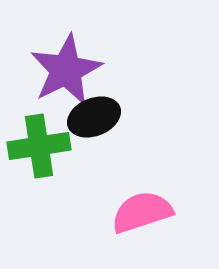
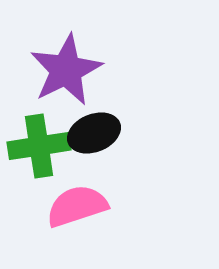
black ellipse: moved 16 px down
pink semicircle: moved 65 px left, 6 px up
